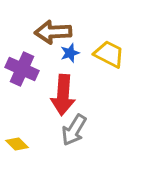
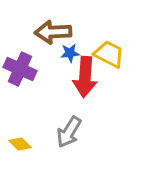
blue star: rotated 12 degrees clockwise
purple cross: moved 2 px left
red arrow: moved 22 px right, 18 px up
gray arrow: moved 5 px left, 2 px down
yellow diamond: moved 3 px right
